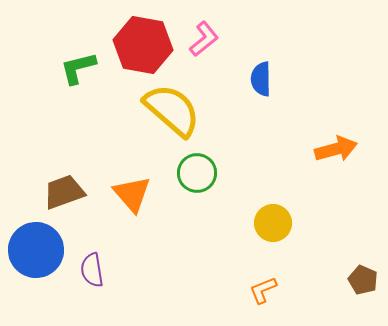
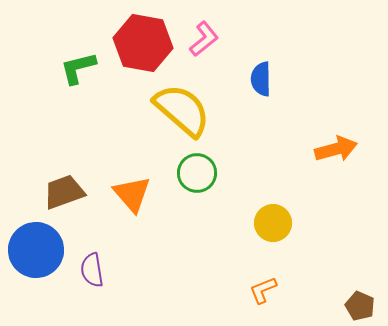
red hexagon: moved 2 px up
yellow semicircle: moved 10 px right
brown pentagon: moved 3 px left, 26 px down
